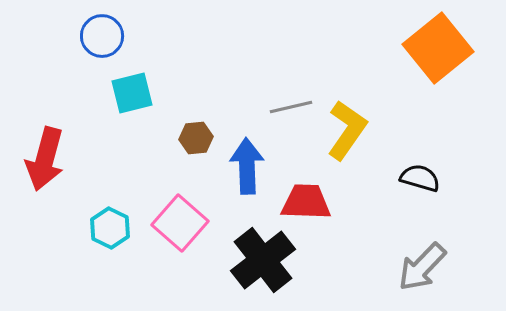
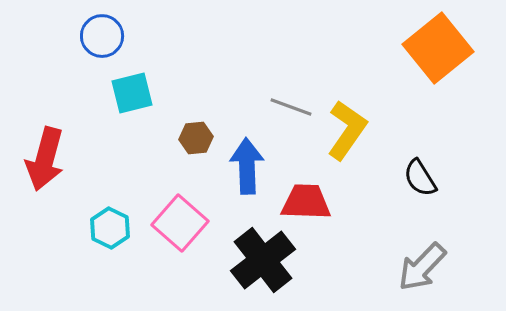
gray line: rotated 33 degrees clockwise
black semicircle: rotated 138 degrees counterclockwise
